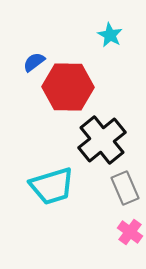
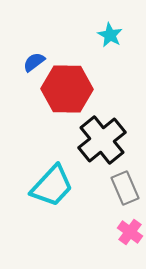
red hexagon: moved 1 px left, 2 px down
cyan trapezoid: rotated 30 degrees counterclockwise
